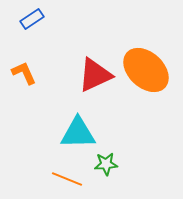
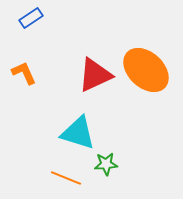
blue rectangle: moved 1 px left, 1 px up
cyan triangle: rotated 18 degrees clockwise
orange line: moved 1 px left, 1 px up
